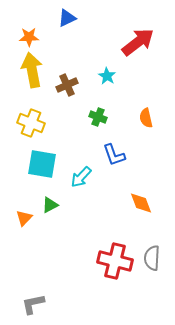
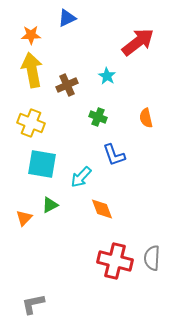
orange star: moved 2 px right, 2 px up
orange diamond: moved 39 px left, 6 px down
